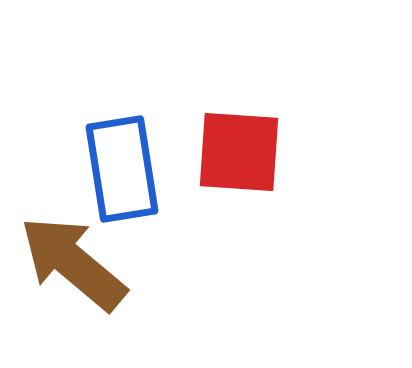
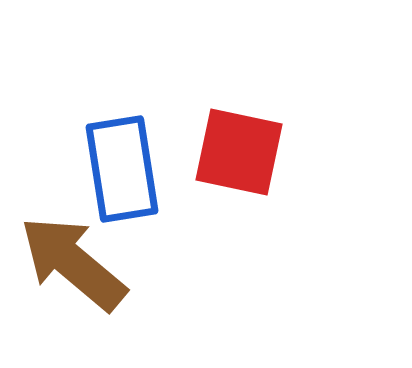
red square: rotated 8 degrees clockwise
